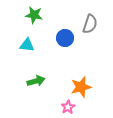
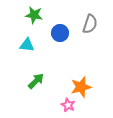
blue circle: moved 5 px left, 5 px up
green arrow: rotated 30 degrees counterclockwise
pink star: moved 2 px up; rotated 16 degrees counterclockwise
